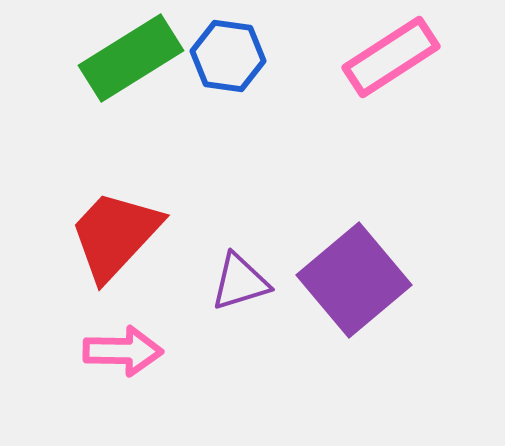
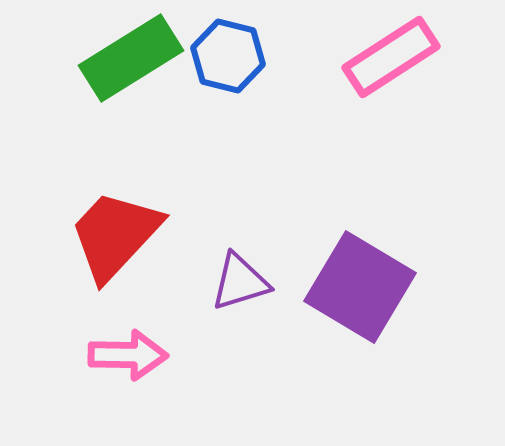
blue hexagon: rotated 6 degrees clockwise
purple square: moved 6 px right, 7 px down; rotated 19 degrees counterclockwise
pink arrow: moved 5 px right, 4 px down
